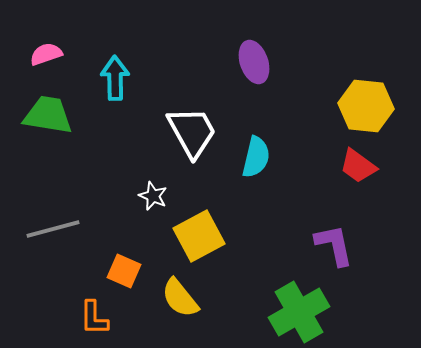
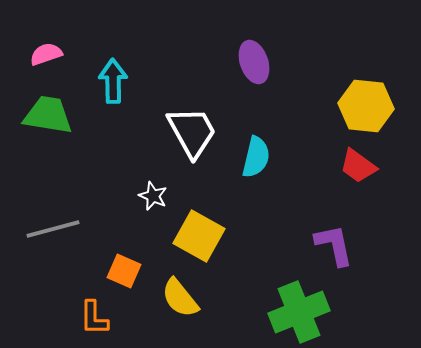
cyan arrow: moved 2 px left, 3 px down
yellow square: rotated 33 degrees counterclockwise
green cross: rotated 8 degrees clockwise
